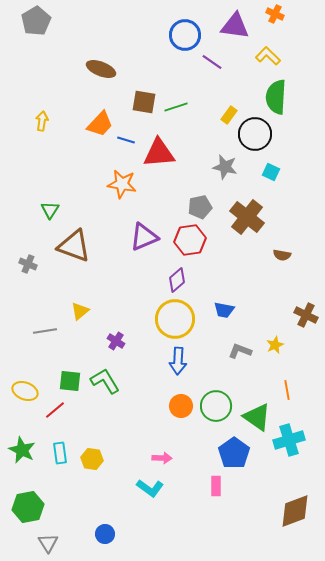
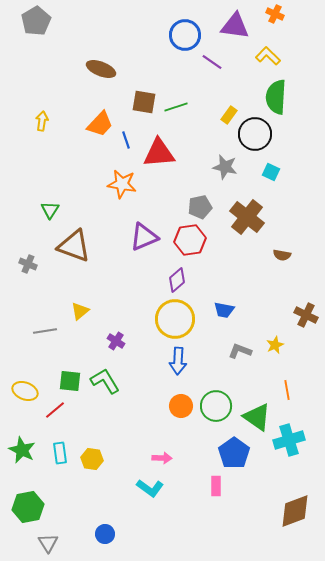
blue line at (126, 140): rotated 54 degrees clockwise
